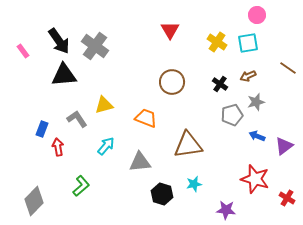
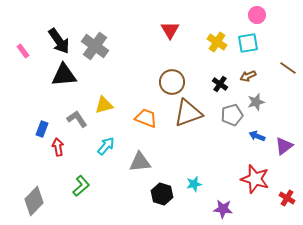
brown triangle: moved 32 px up; rotated 12 degrees counterclockwise
purple star: moved 3 px left, 1 px up
